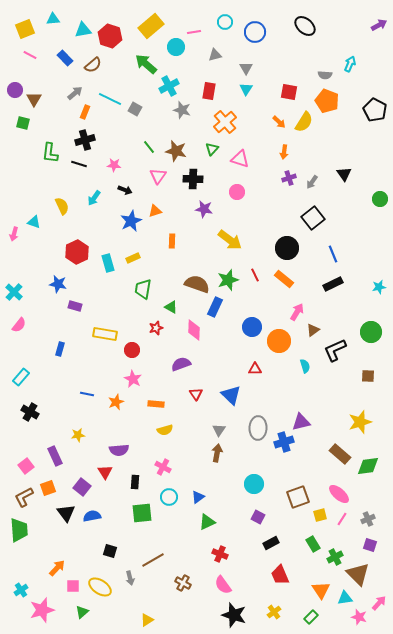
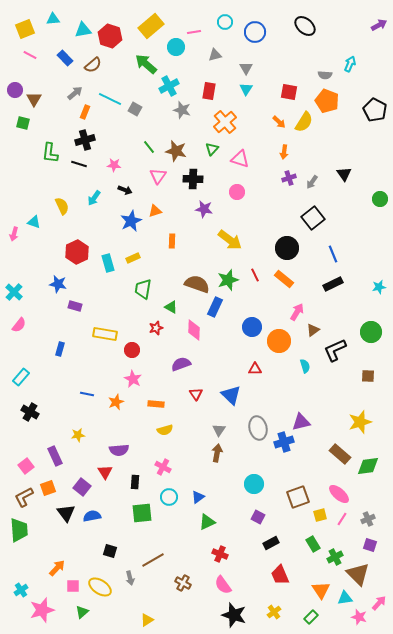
gray ellipse at (258, 428): rotated 15 degrees counterclockwise
